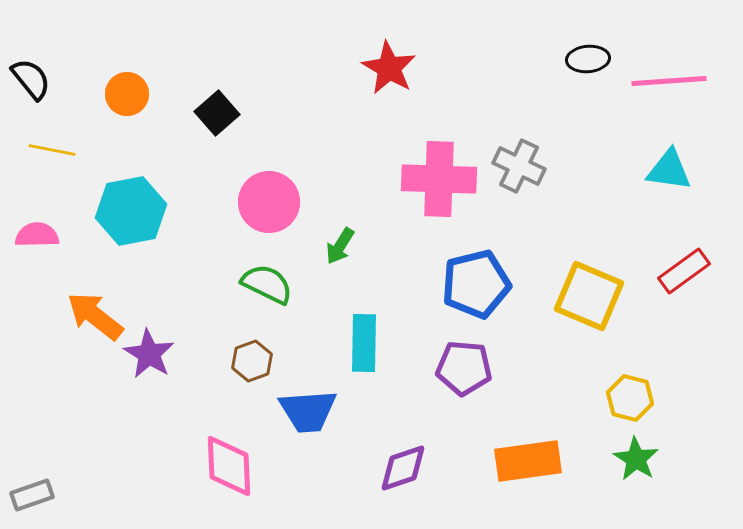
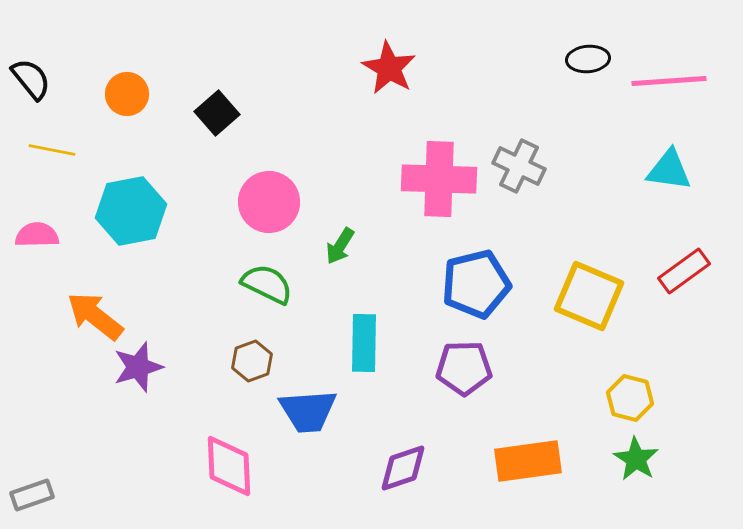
purple star: moved 11 px left, 13 px down; rotated 24 degrees clockwise
purple pentagon: rotated 6 degrees counterclockwise
